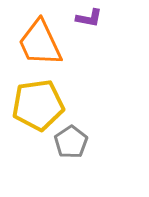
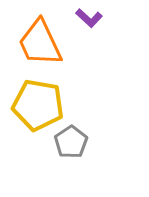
purple L-shape: rotated 32 degrees clockwise
yellow pentagon: rotated 18 degrees clockwise
